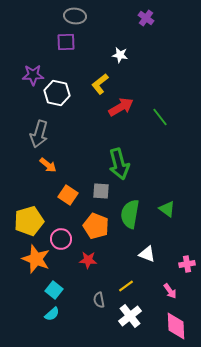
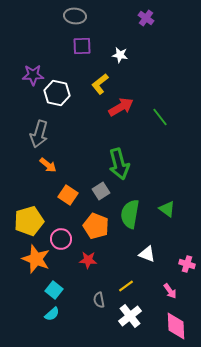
purple square: moved 16 px right, 4 px down
gray square: rotated 36 degrees counterclockwise
pink cross: rotated 28 degrees clockwise
